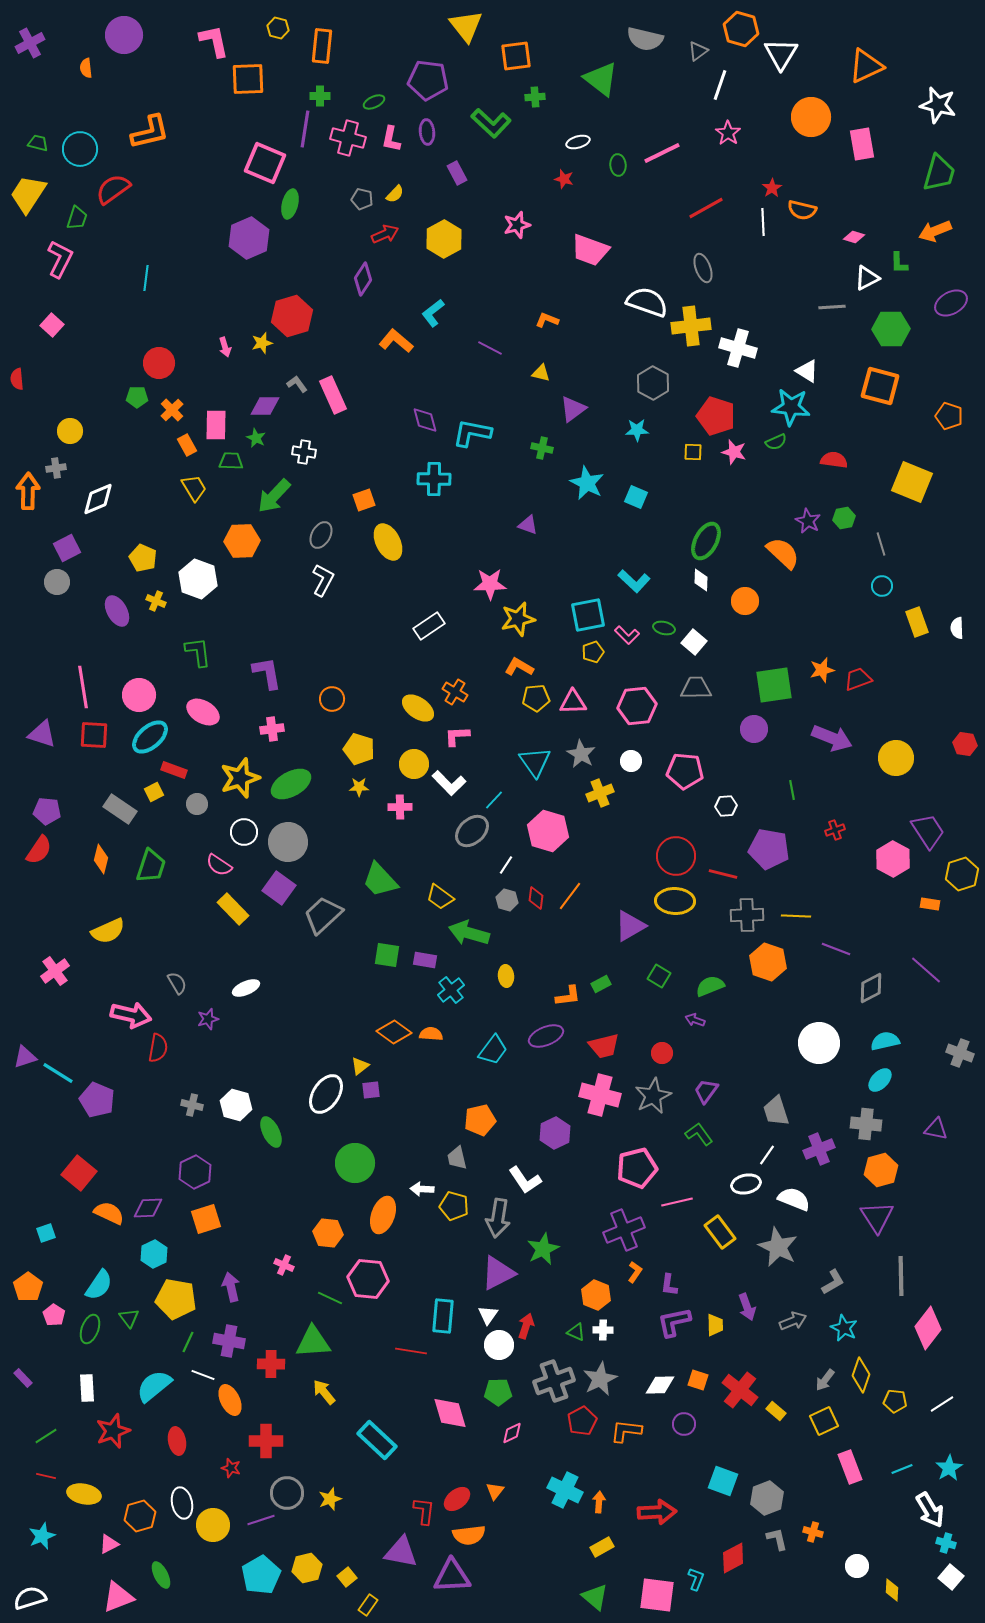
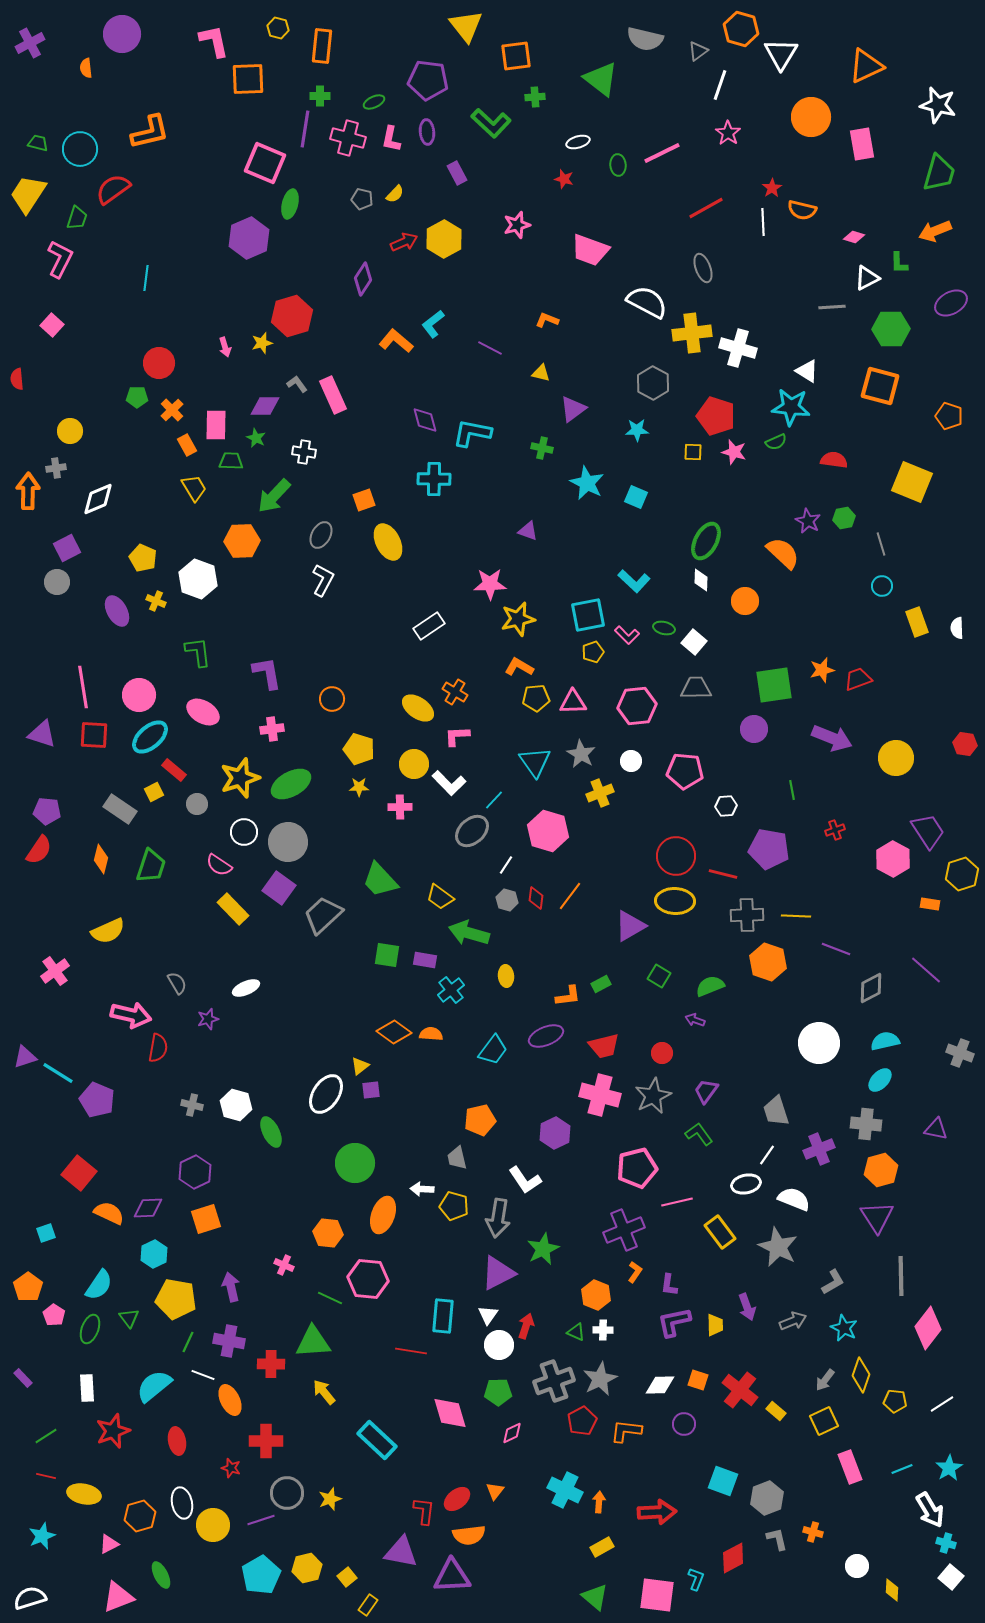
purple circle at (124, 35): moved 2 px left, 1 px up
red arrow at (385, 234): moved 19 px right, 8 px down
white semicircle at (647, 302): rotated 9 degrees clockwise
cyan L-shape at (433, 313): moved 11 px down
yellow cross at (691, 326): moved 1 px right, 7 px down
purple triangle at (528, 525): moved 6 px down
red rectangle at (174, 770): rotated 20 degrees clockwise
